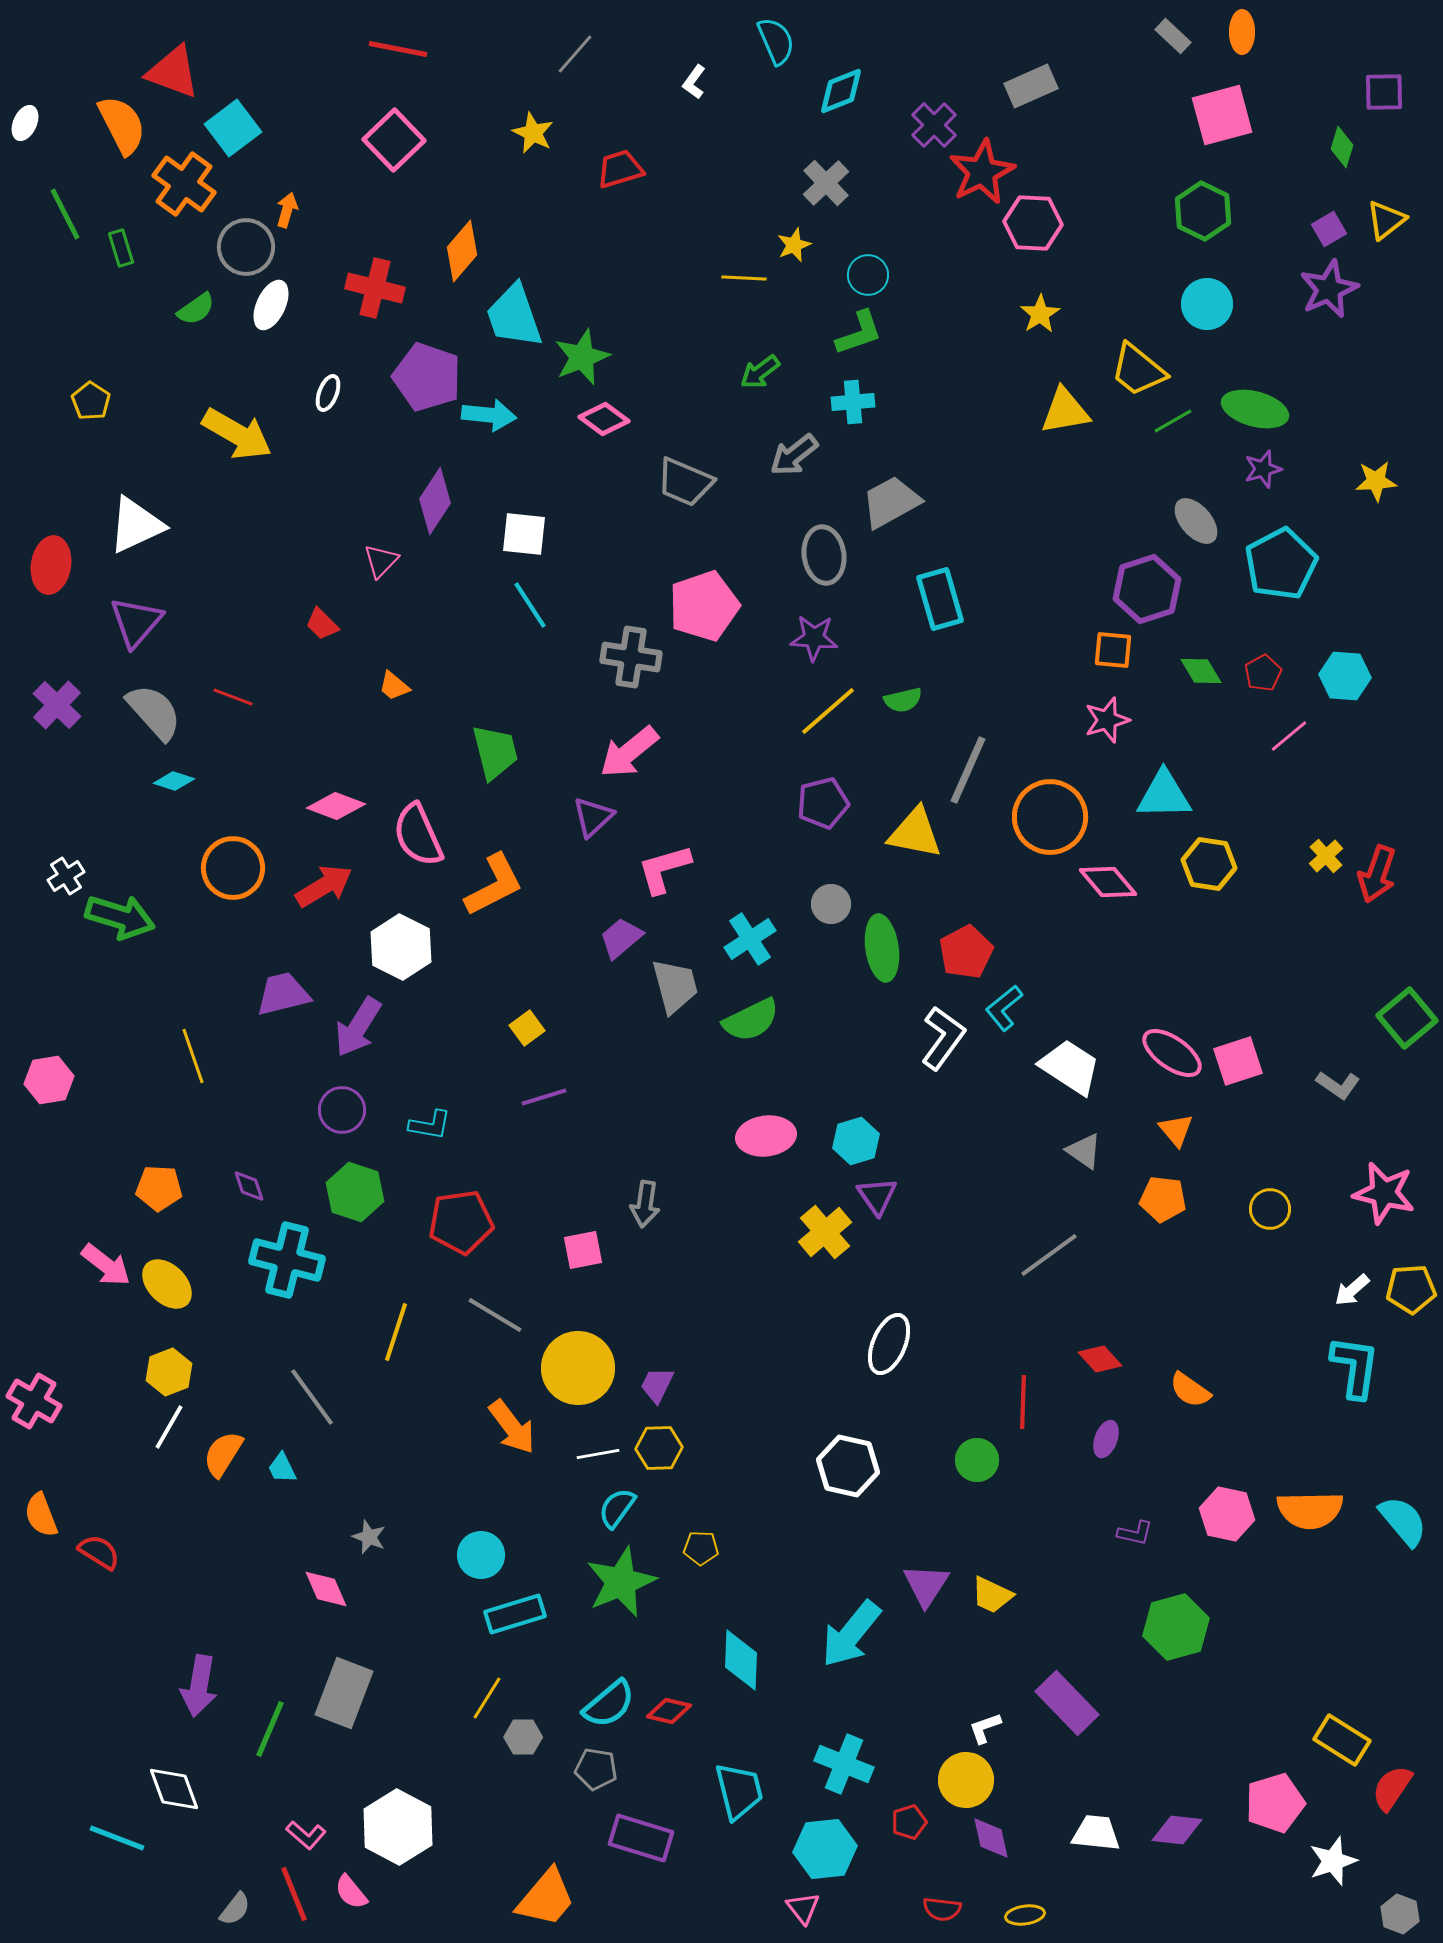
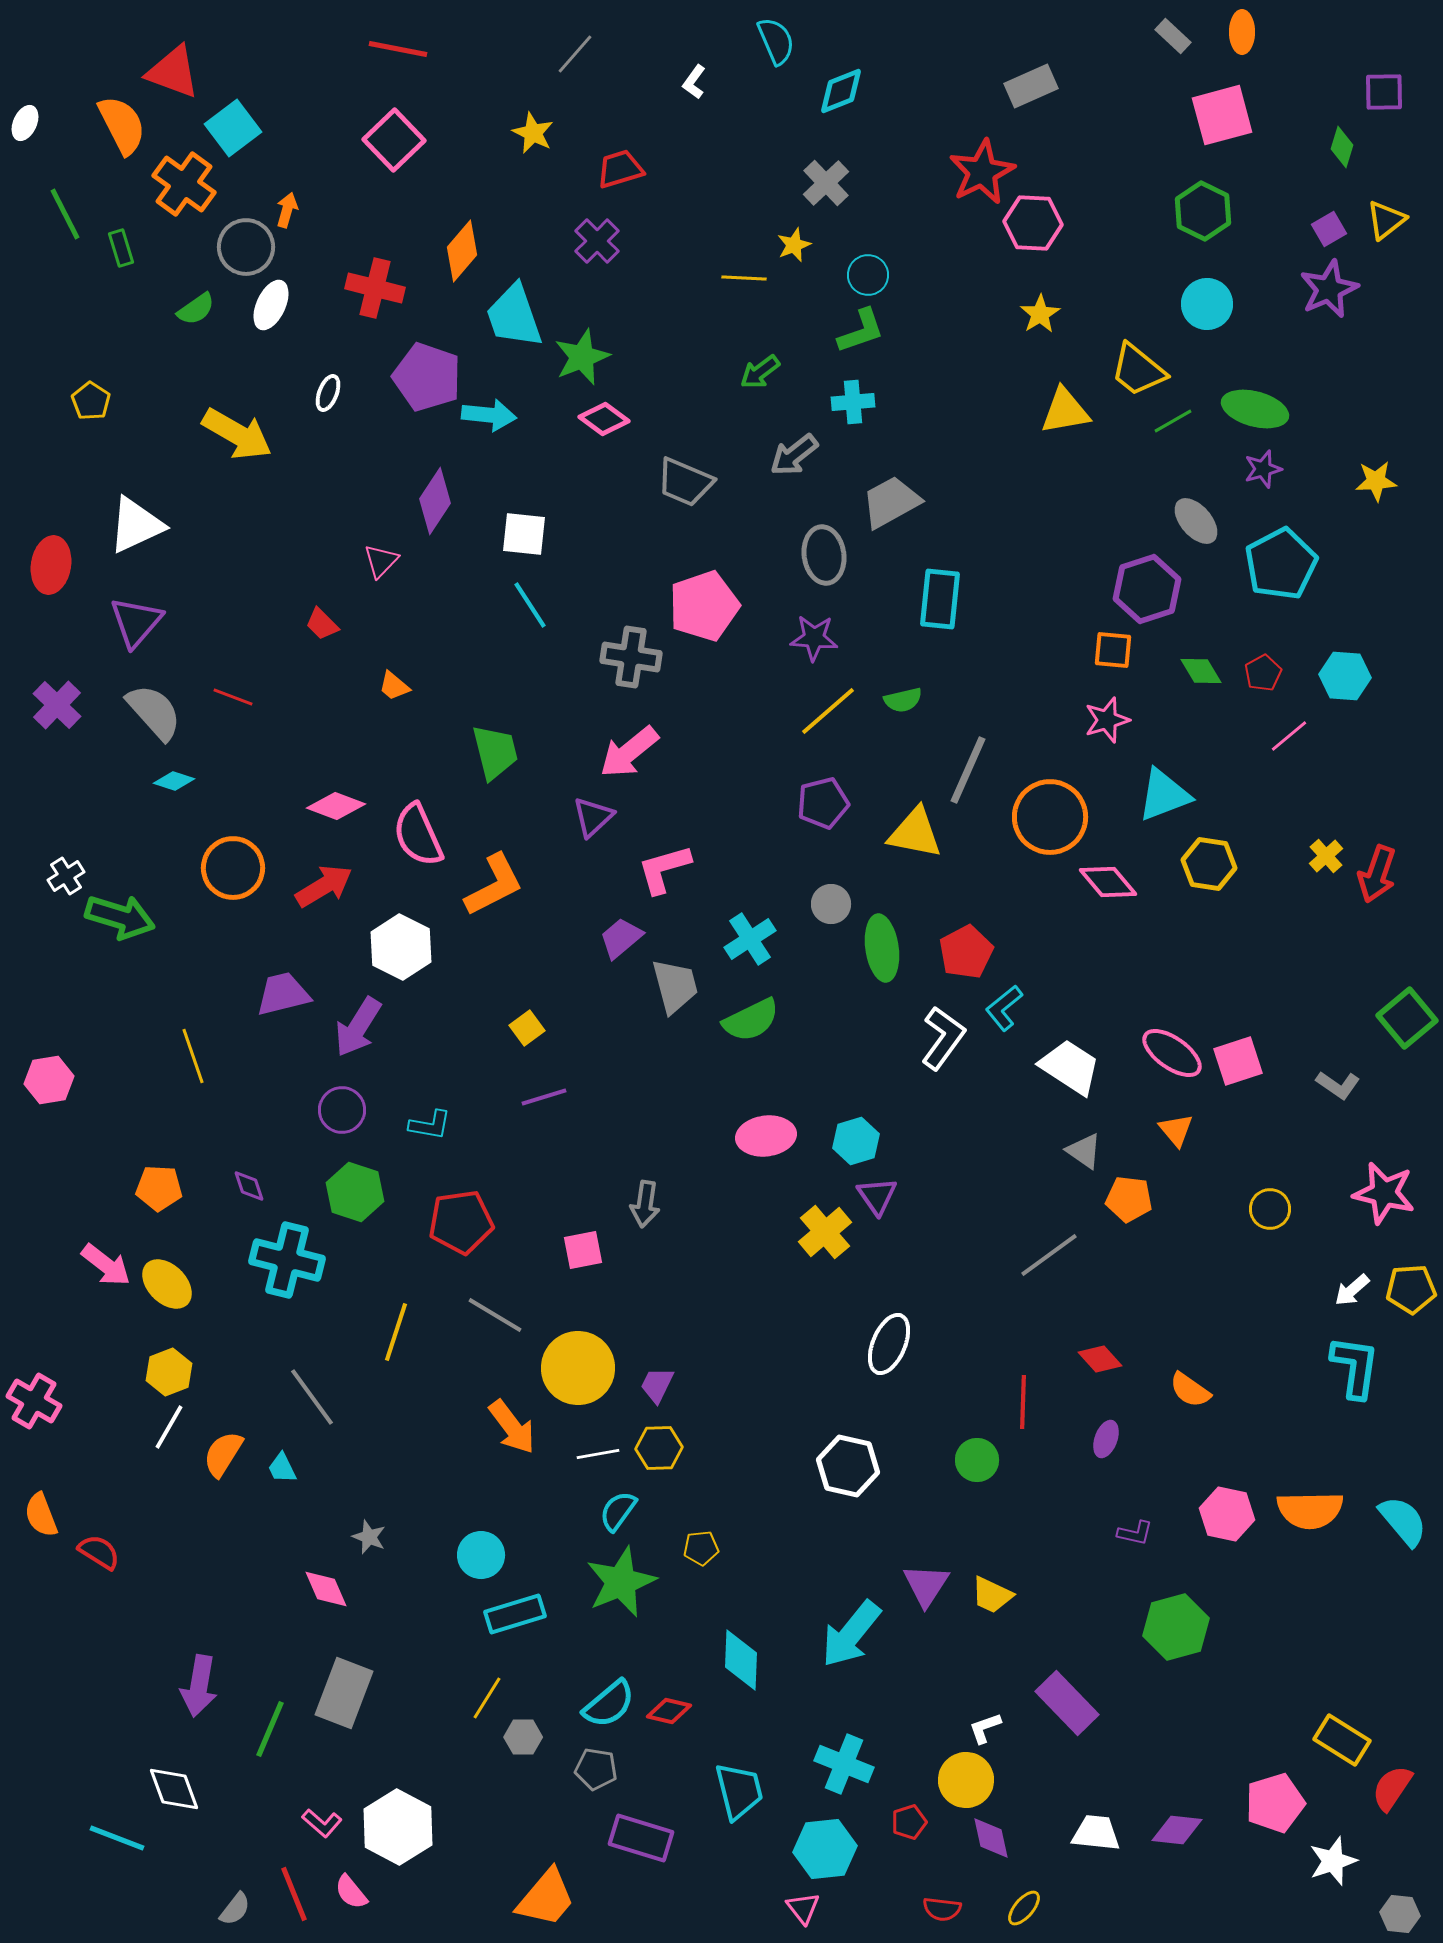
purple cross at (934, 125): moved 337 px left, 116 px down
green L-shape at (859, 333): moved 2 px right, 2 px up
cyan rectangle at (940, 599): rotated 22 degrees clockwise
cyan triangle at (1164, 795): rotated 20 degrees counterclockwise
orange pentagon at (1163, 1199): moved 34 px left
cyan semicircle at (617, 1508): moved 1 px right, 3 px down
yellow pentagon at (701, 1548): rotated 8 degrees counterclockwise
pink L-shape at (306, 1835): moved 16 px right, 12 px up
gray hexagon at (1400, 1914): rotated 15 degrees counterclockwise
yellow ellipse at (1025, 1915): moved 1 px left, 7 px up; rotated 42 degrees counterclockwise
